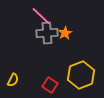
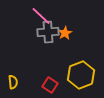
gray cross: moved 1 px right, 1 px up
yellow semicircle: moved 2 px down; rotated 32 degrees counterclockwise
